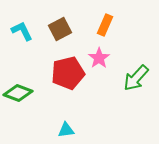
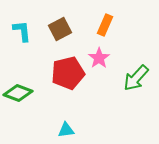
cyan L-shape: rotated 20 degrees clockwise
